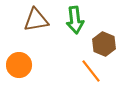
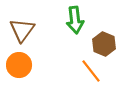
brown triangle: moved 14 px left, 10 px down; rotated 44 degrees counterclockwise
